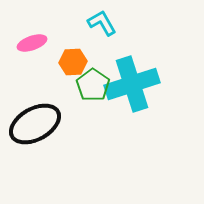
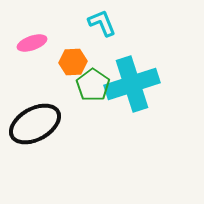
cyan L-shape: rotated 8 degrees clockwise
